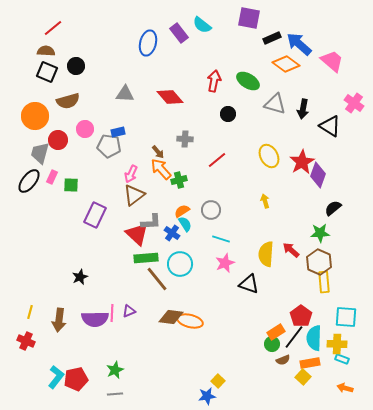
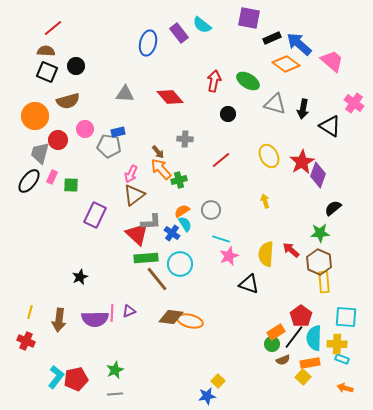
red line at (217, 160): moved 4 px right
pink star at (225, 263): moved 4 px right, 7 px up
